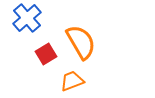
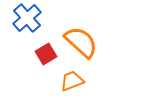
orange semicircle: rotated 18 degrees counterclockwise
